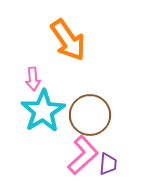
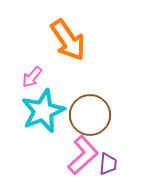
pink arrow: moved 1 px left, 2 px up; rotated 45 degrees clockwise
cyan star: rotated 9 degrees clockwise
